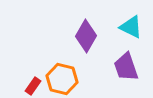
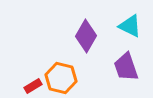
cyan triangle: moved 1 px left, 1 px up
orange hexagon: moved 1 px left, 1 px up
red rectangle: rotated 24 degrees clockwise
